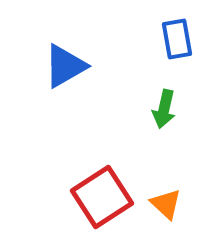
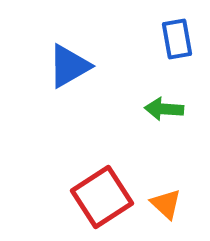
blue triangle: moved 4 px right
green arrow: rotated 81 degrees clockwise
